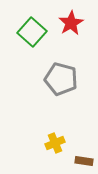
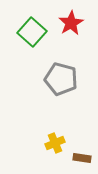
brown rectangle: moved 2 px left, 3 px up
